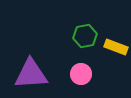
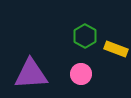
green hexagon: rotated 20 degrees counterclockwise
yellow rectangle: moved 2 px down
